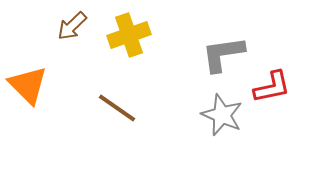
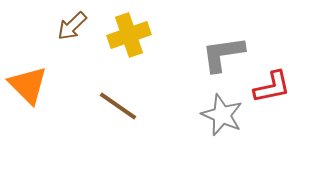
brown line: moved 1 px right, 2 px up
